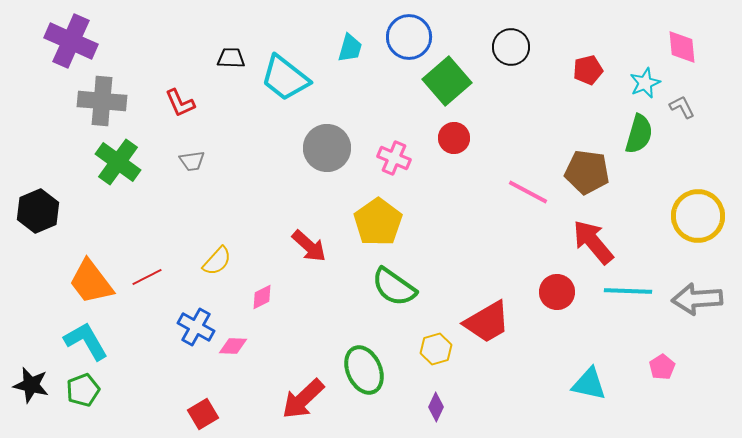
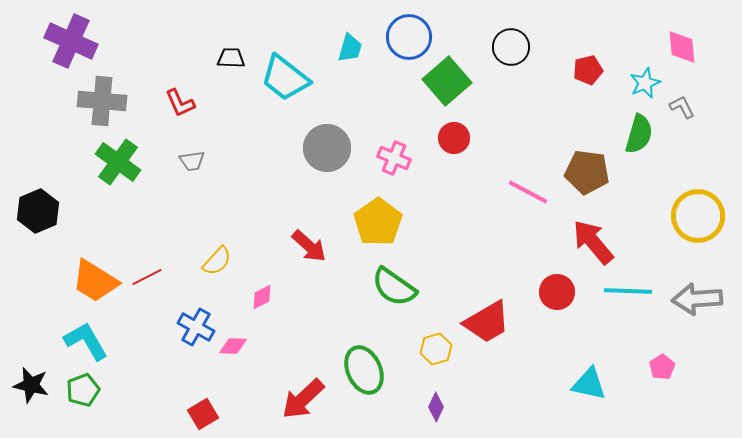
orange trapezoid at (91, 282): moved 4 px right, 1 px up; rotated 21 degrees counterclockwise
